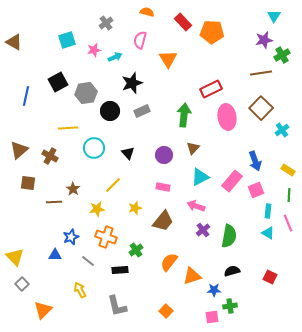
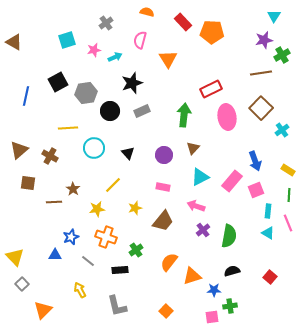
red square at (270, 277): rotated 16 degrees clockwise
